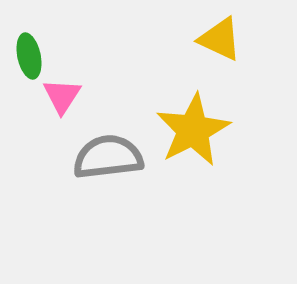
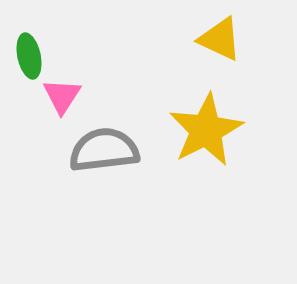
yellow star: moved 13 px right
gray semicircle: moved 4 px left, 7 px up
